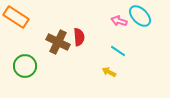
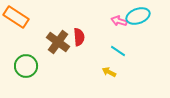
cyan ellipse: moved 2 px left; rotated 65 degrees counterclockwise
brown cross: rotated 10 degrees clockwise
green circle: moved 1 px right
